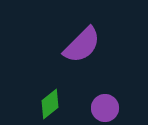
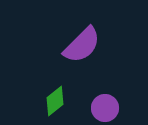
green diamond: moved 5 px right, 3 px up
